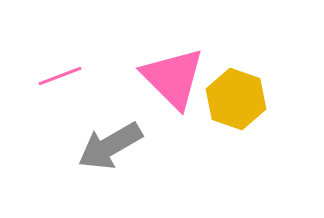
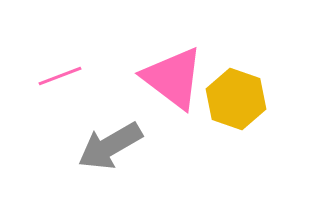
pink triangle: rotated 8 degrees counterclockwise
